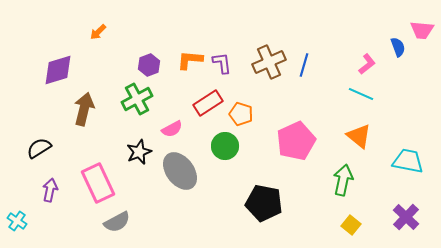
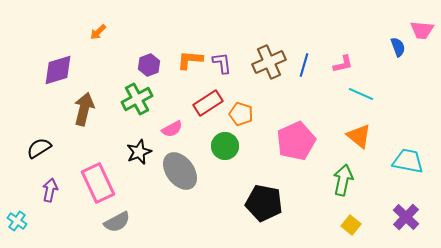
pink L-shape: moved 24 px left; rotated 25 degrees clockwise
